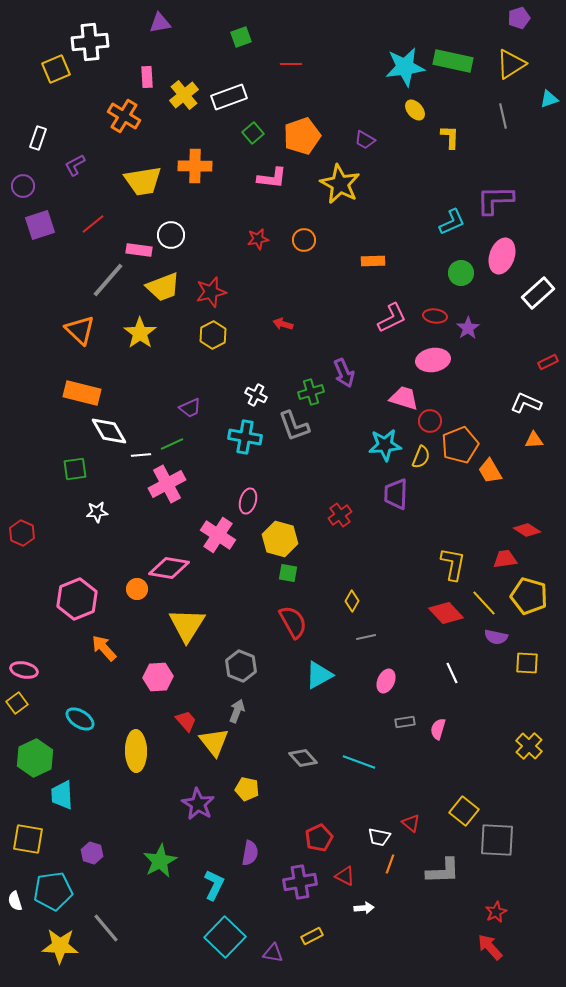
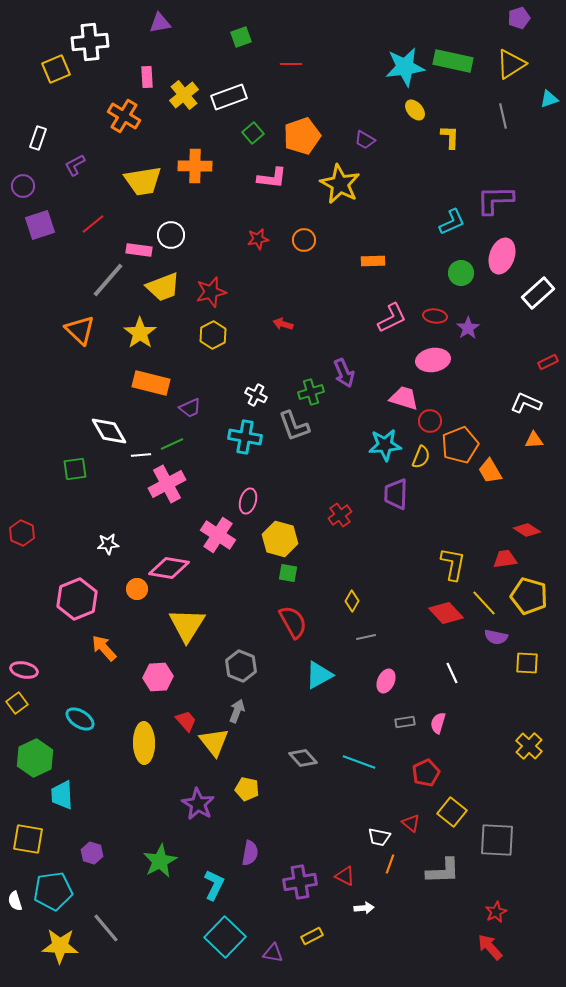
orange rectangle at (82, 393): moved 69 px right, 10 px up
white star at (97, 512): moved 11 px right, 32 px down
pink semicircle at (438, 729): moved 6 px up
yellow ellipse at (136, 751): moved 8 px right, 8 px up
yellow square at (464, 811): moved 12 px left, 1 px down
red pentagon at (319, 838): moved 107 px right, 65 px up
